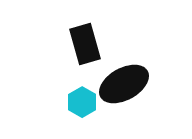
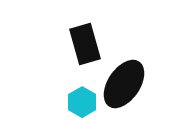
black ellipse: rotated 27 degrees counterclockwise
